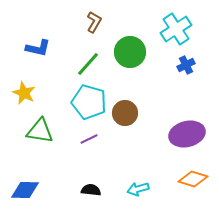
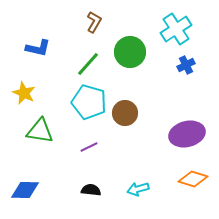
purple line: moved 8 px down
